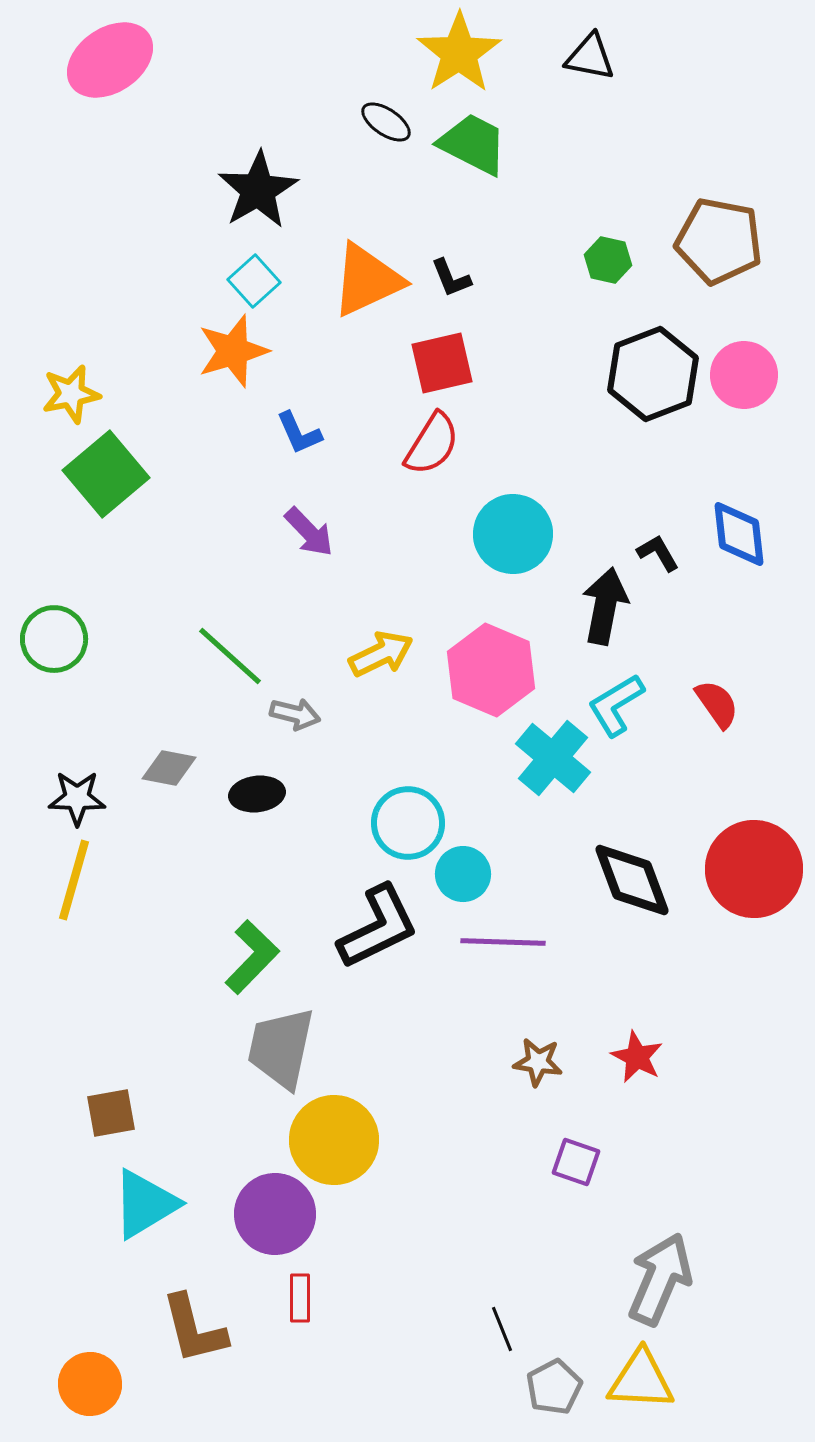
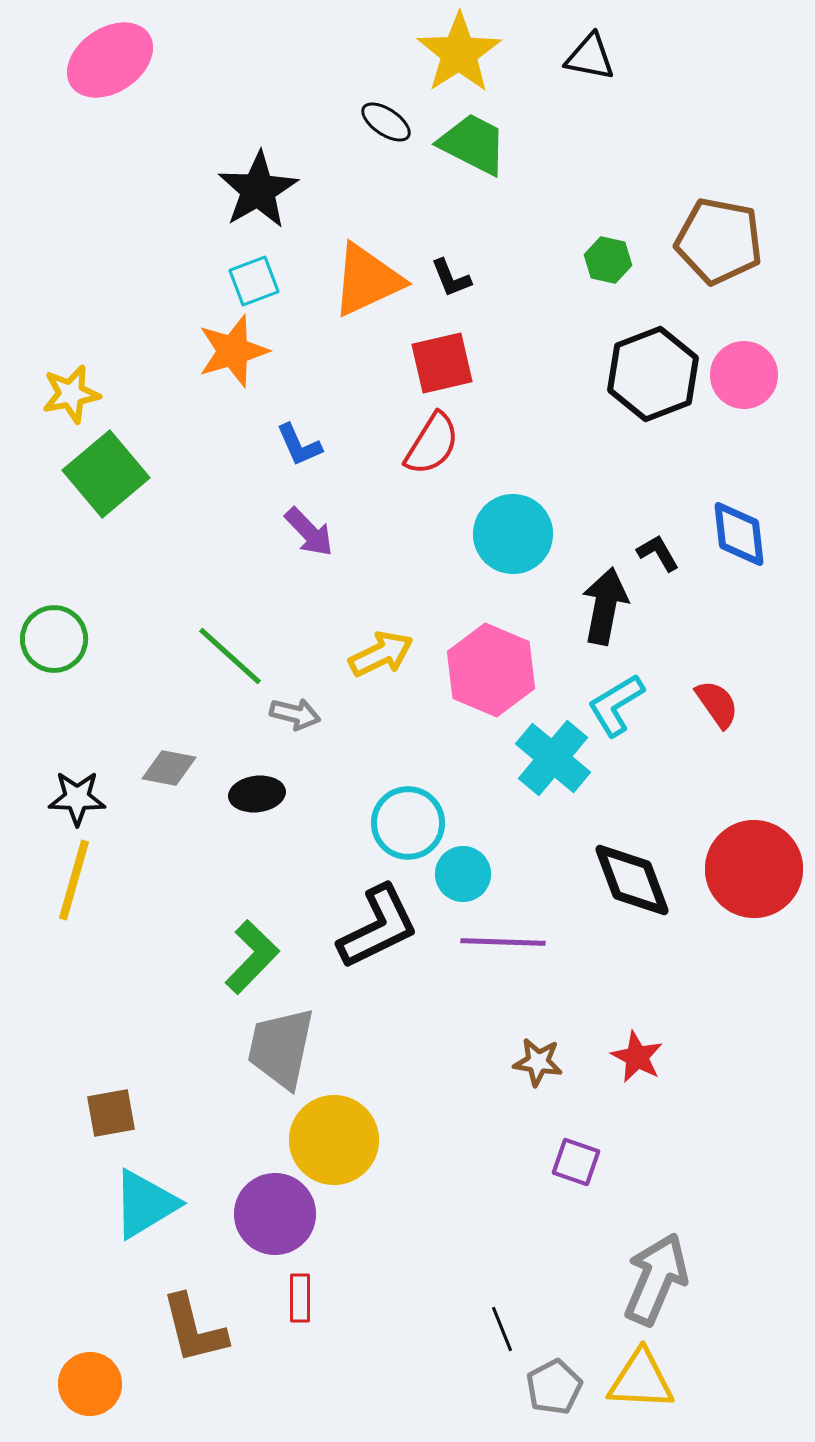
cyan square at (254, 281): rotated 21 degrees clockwise
blue L-shape at (299, 433): moved 12 px down
gray arrow at (660, 1279): moved 4 px left
